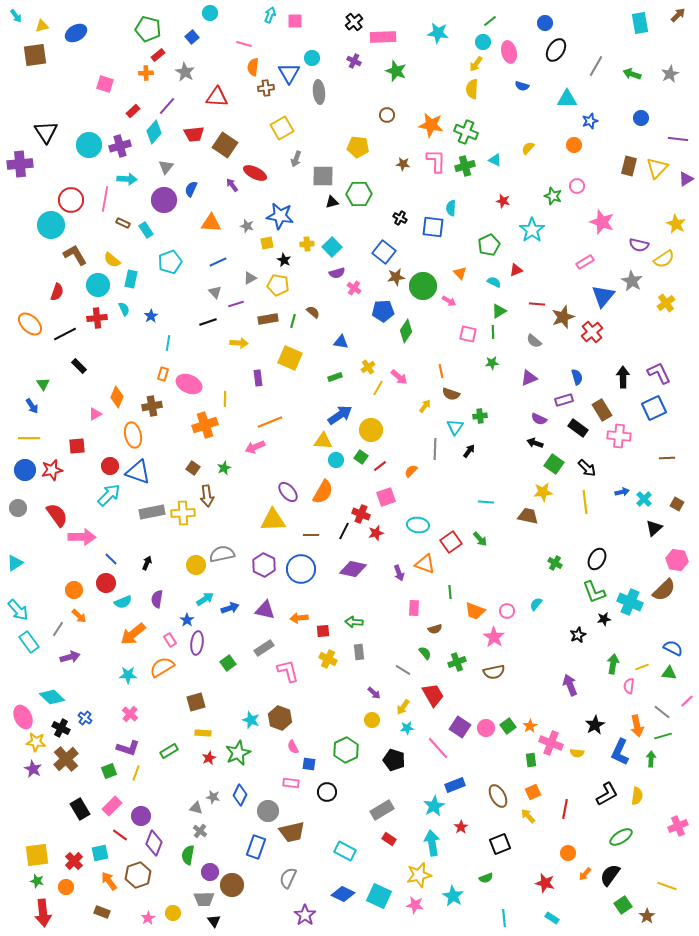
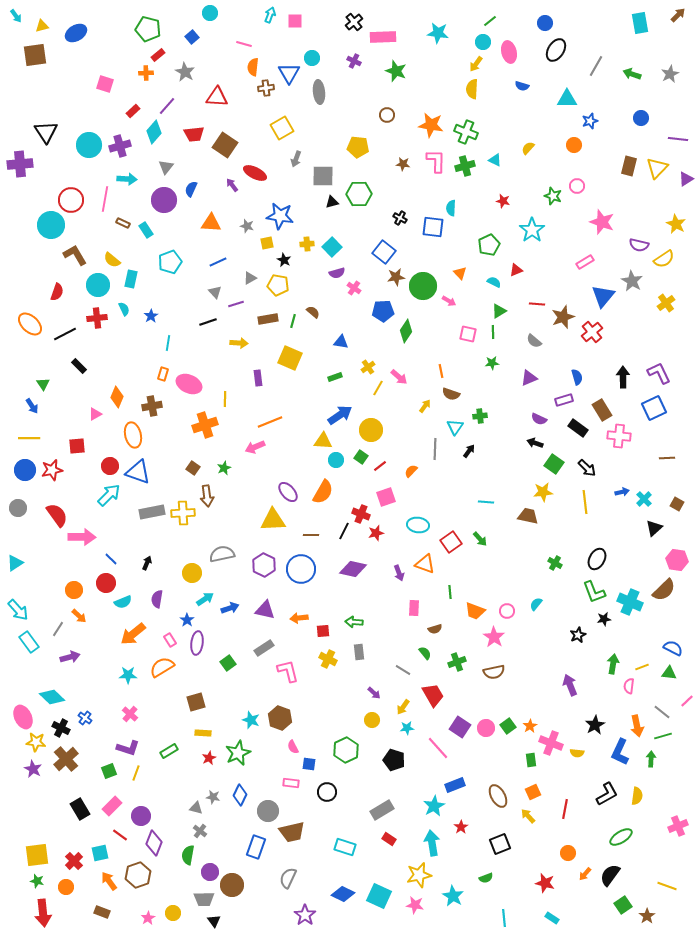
yellow circle at (196, 565): moved 4 px left, 8 px down
cyan rectangle at (345, 851): moved 4 px up; rotated 10 degrees counterclockwise
